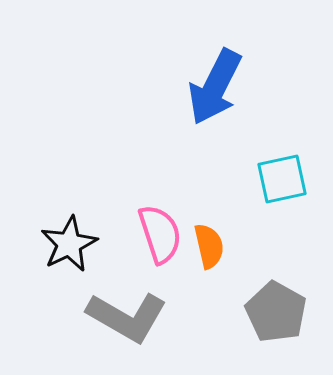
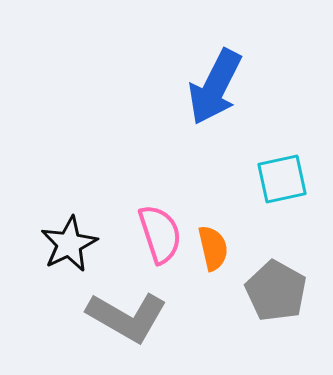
orange semicircle: moved 4 px right, 2 px down
gray pentagon: moved 21 px up
